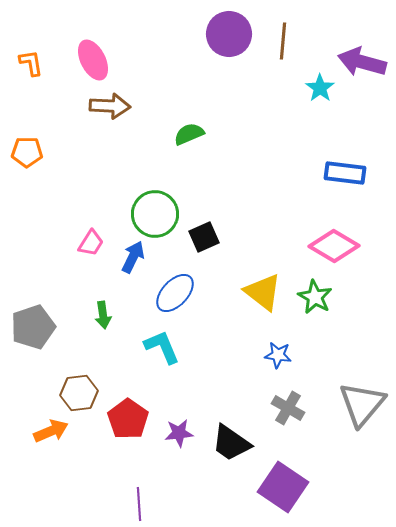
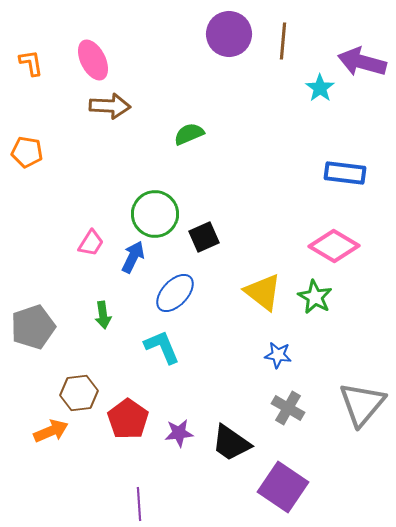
orange pentagon: rotated 8 degrees clockwise
